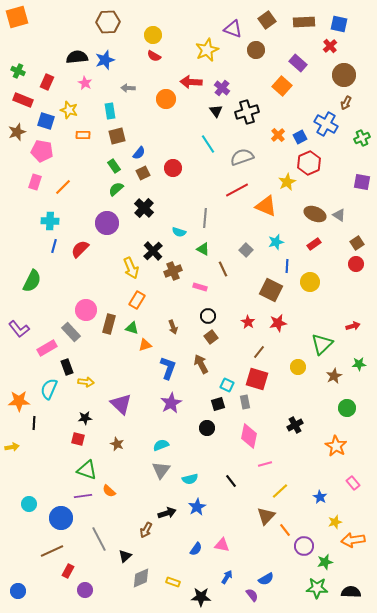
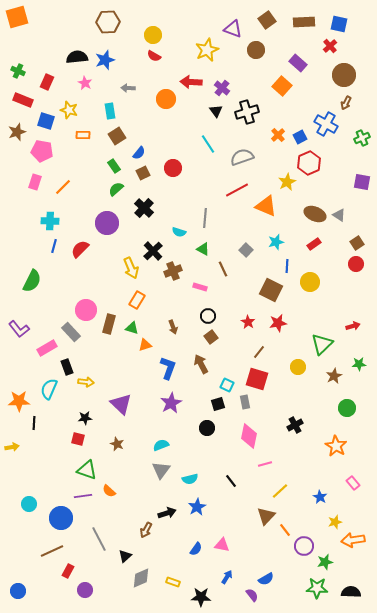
brown square at (117, 136): rotated 18 degrees counterclockwise
